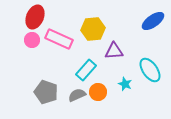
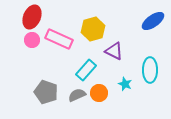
red ellipse: moved 3 px left
yellow hexagon: rotated 10 degrees counterclockwise
purple triangle: rotated 30 degrees clockwise
cyan ellipse: rotated 35 degrees clockwise
orange circle: moved 1 px right, 1 px down
